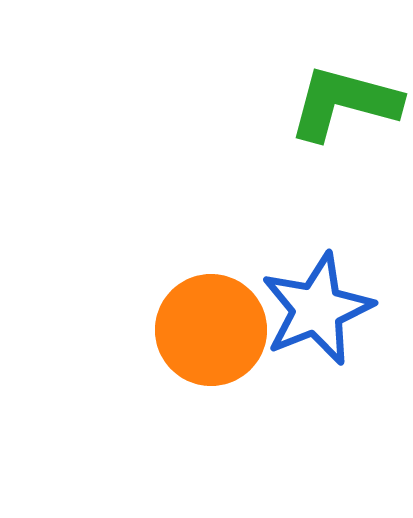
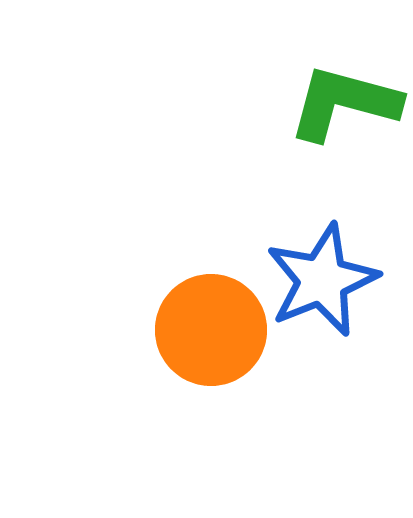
blue star: moved 5 px right, 29 px up
